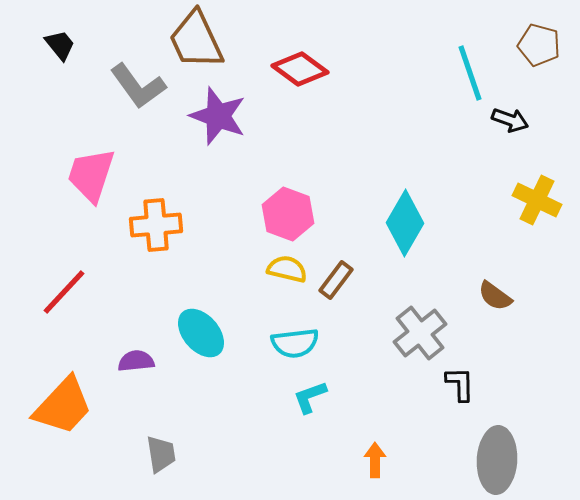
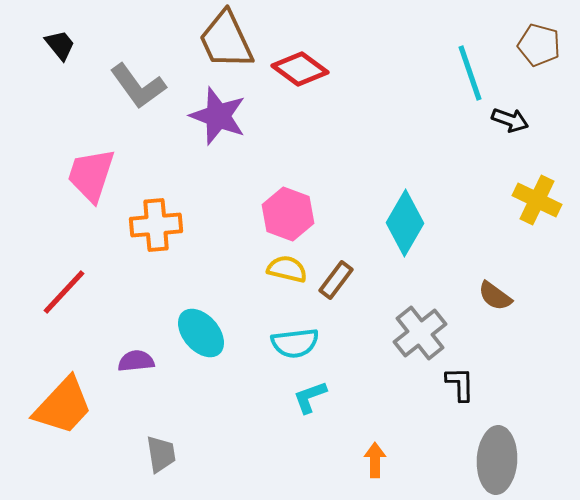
brown trapezoid: moved 30 px right
